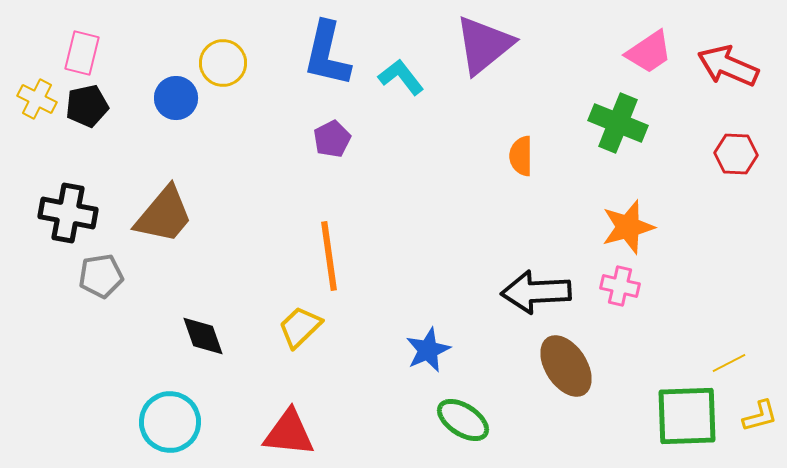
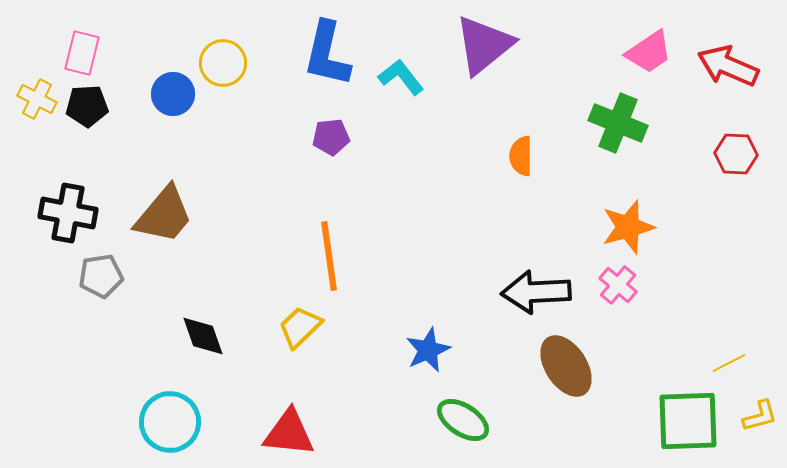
blue circle: moved 3 px left, 4 px up
black pentagon: rotated 9 degrees clockwise
purple pentagon: moved 1 px left, 2 px up; rotated 21 degrees clockwise
pink cross: moved 2 px left, 1 px up; rotated 27 degrees clockwise
green square: moved 1 px right, 5 px down
